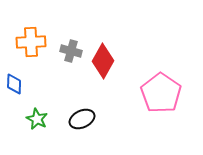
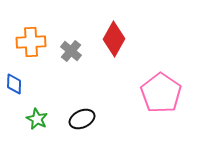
gray cross: rotated 25 degrees clockwise
red diamond: moved 11 px right, 22 px up
